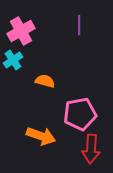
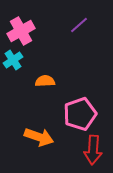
purple line: rotated 48 degrees clockwise
orange semicircle: rotated 18 degrees counterclockwise
pink pentagon: rotated 8 degrees counterclockwise
orange arrow: moved 2 px left, 1 px down
red arrow: moved 2 px right, 1 px down
